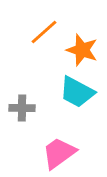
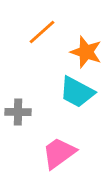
orange line: moved 2 px left
orange star: moved 4 px right, 2 px down
gray cross: moved 4 px left, 4 px down
